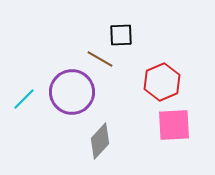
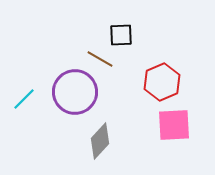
purple circle: moved 3 px right
